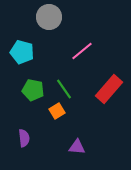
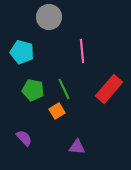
pink line: rotated 55 degrees counterclockwise
green line: rotated 10 degrees clockwise
purple semicircle: rotated 36 degrees counterclockwise
